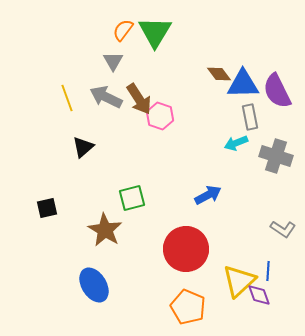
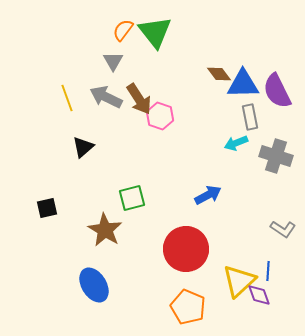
green triangle: rotated 9 degrees counterclockwise
